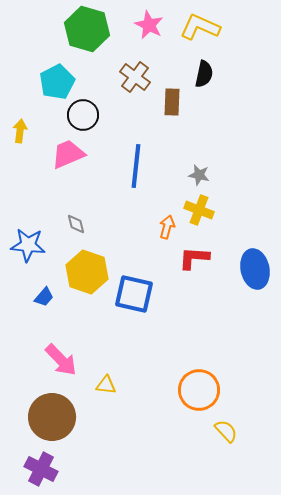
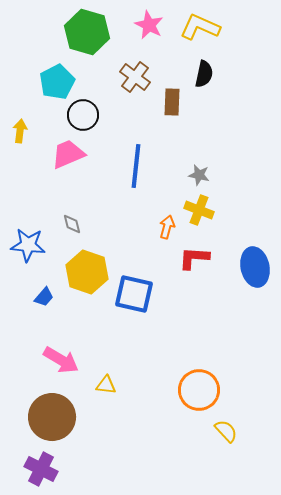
green hexagon: moved 3 px down
gray diamond: moved 4 px left
blue ellipse: moved 2 px up
pink arrow: rotated 15 degrees counterclockwise
